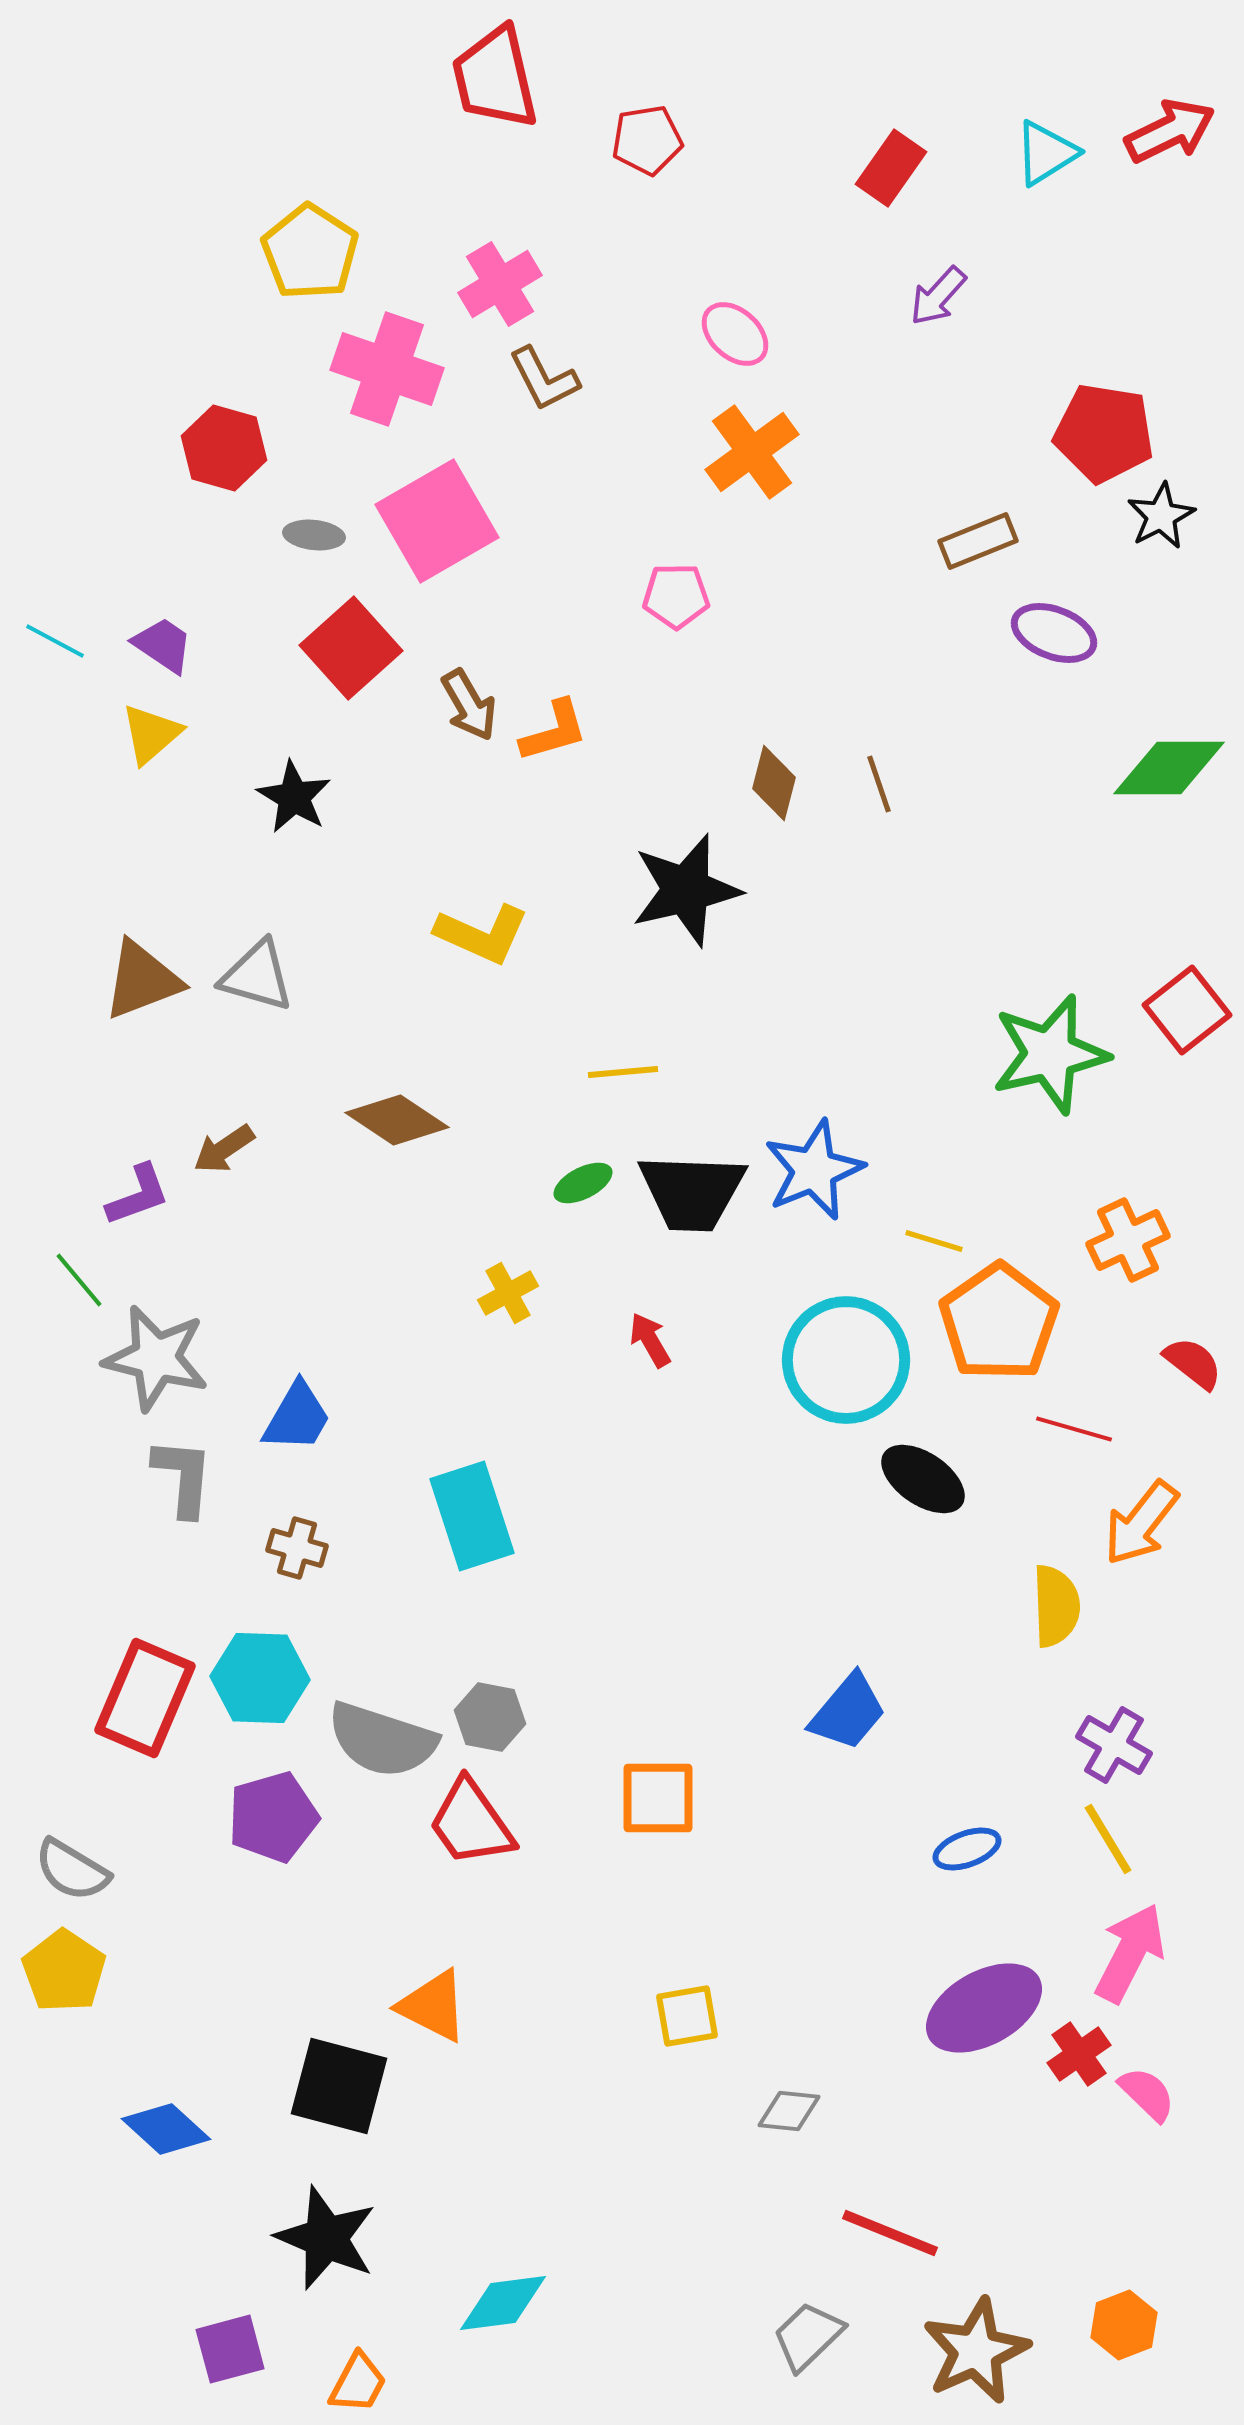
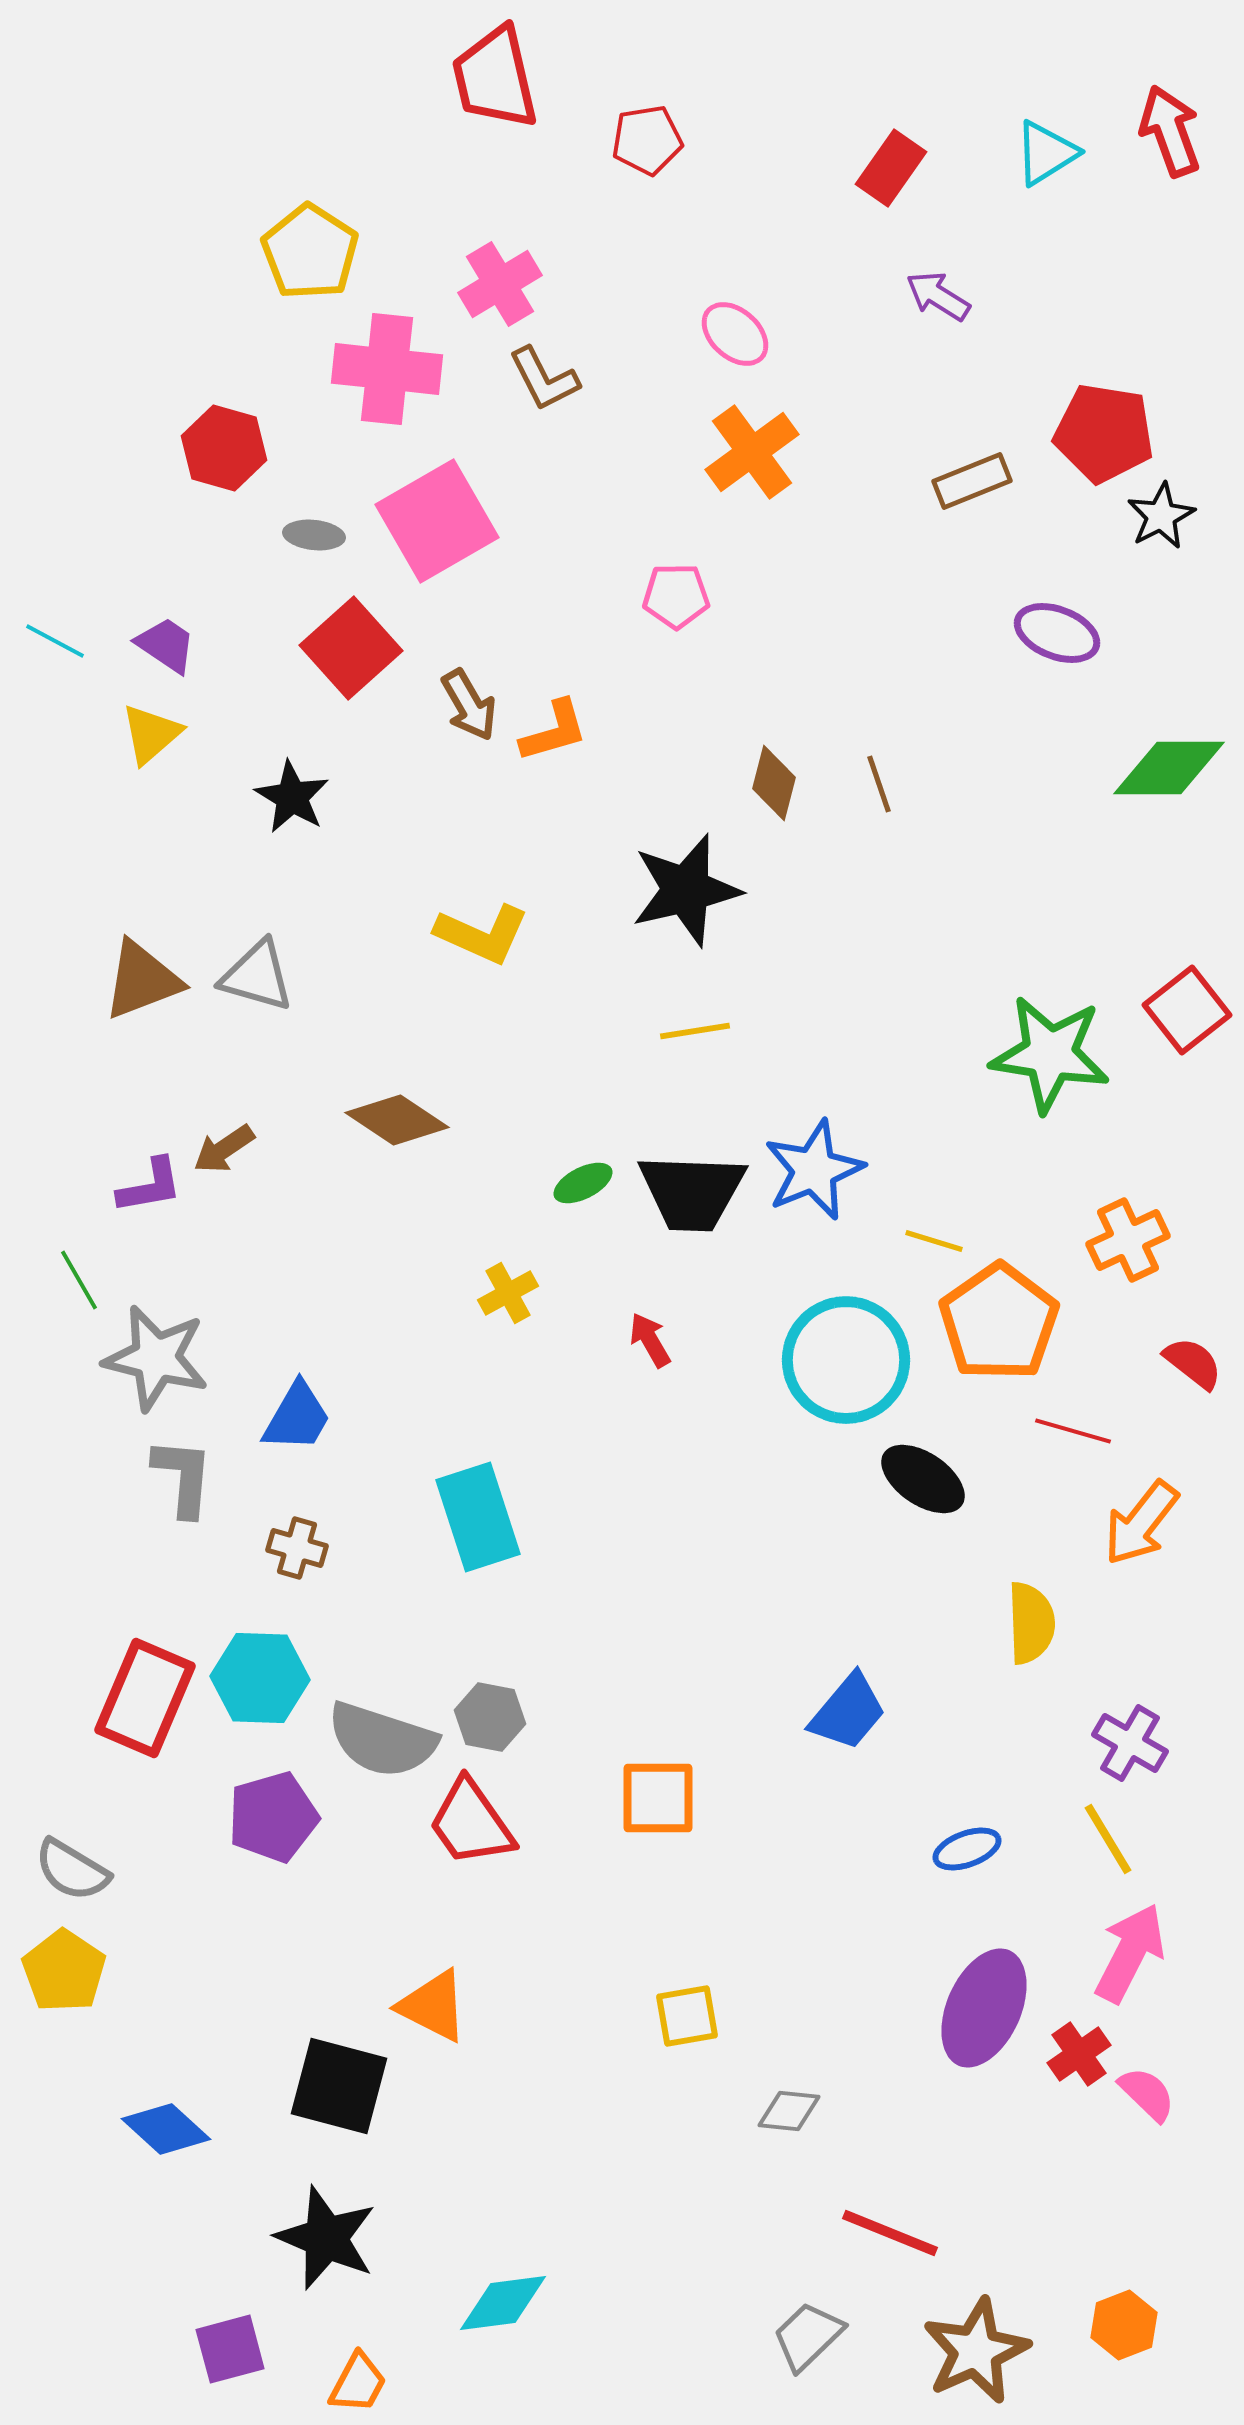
red arrow at (1170, 131): rotated 84 degrees counterclockwise
purple arrow at (938, 296): rotated 80 degrees clockwise
pink cross at (387, 369): rotated 13 degrees counterclockwise
brown rectangle at (978, 541): moved 6 px left, 60 px up
purple ellipse at (1054, 633): moved 3 px right
purple trapezoid at (163, 645): moved 3 px right
black star at (294, 797): moved 2 px left
green star at (1050, 1054): rotated 22 degrees clockwise
yellow line at (623, 1072): moved 72 px right, 41 px up; rotated 4 degrees counterclockwise
purple L-shape at (138, 1195): moved 12 px right, 9 px up; rotated 10 degrees clockwise
green line at (79, 1280): rotated 10 degrees clockwise
red line at (1074, 1429): moved 1 px left, 2 px down
cyan rectangle at (472, 1516): moved 6 px right, 1 px down
yellow semicircle at (1056, 1606): moved 25 px left, 17 px down
purple cross at (1114, 1745): moved 16 px right, 2 px up
purple ellipse at (984, 2008): rotated 37 degrees counterclockwise
